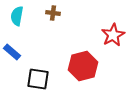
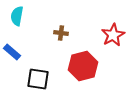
brown cross: moved 8 px right, 20 px down
